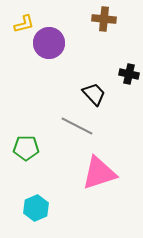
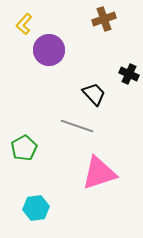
brown cross: rotated 25 degrees counterclockwise
yellow L-shape: rotated 145 degrees clockwise
purple circle: moved 7 px down
black cross: rotated 12 degrees clockwise
gray line: rotated 8 degrees counterclockwise
green pentagon: moved 2 px left; rotated 30 degrees counterclockwise
cyan hexagon: rotated 15 degrees clockwise
